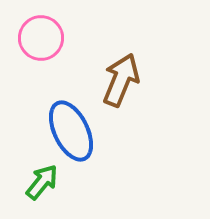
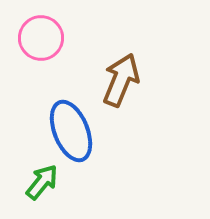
blue ellipse: rotated 4 degrees clockwise
